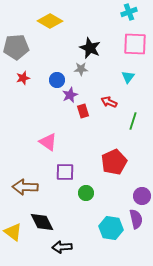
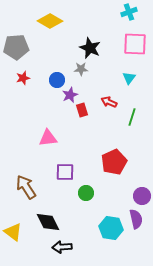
cyan triangle: moved 1 px right, 1 px down
red rectangle: moved 1 px left, 1 px up
green line: moved 1 px left, 4 px up
pink triangle: moved 4 px up; rotated 42 degrees counterclockwise
brown arrow: moved 1 px right; rotated 55 degrees clockwise
black diamond: moved 6 px right
